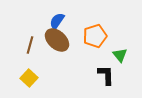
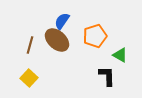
blue semicircle: moved 5 px right
green triangle: rotated 21 degrees counterclockwise
black L-shape: moved 1 px right, 1 px down
